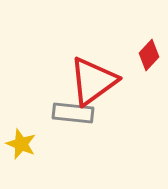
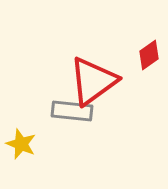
red diamond: rotated 12 degrees clockwise
gray rectangle: moved 1 px left, 2 px up
